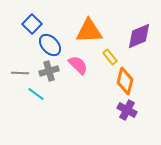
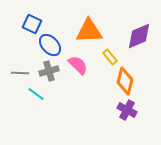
blue square: rotated 18 degrees counterclockwise
